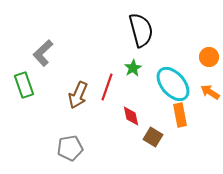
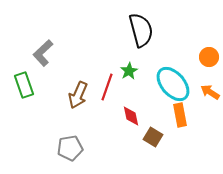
green star: moved 4 px left, 3 px down
